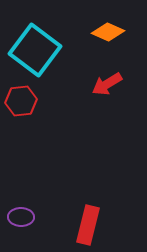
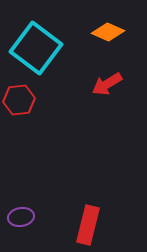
cyan square: moved 1 px right, 2 px up
red hexagon: moved 2 px left, 1 px up
purple ellipse: rotated 10 degrees counterclockwise
